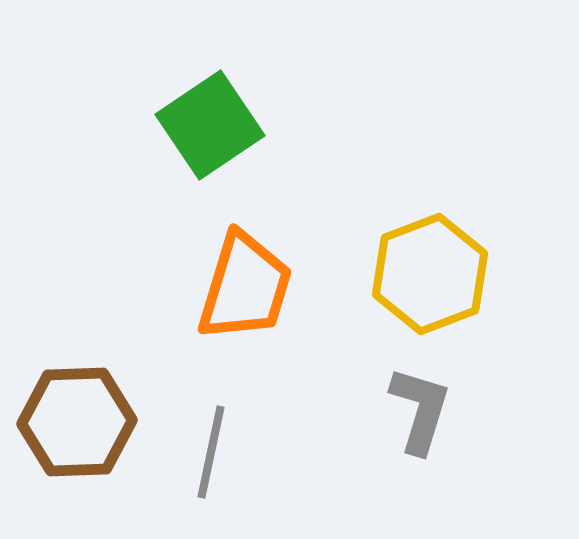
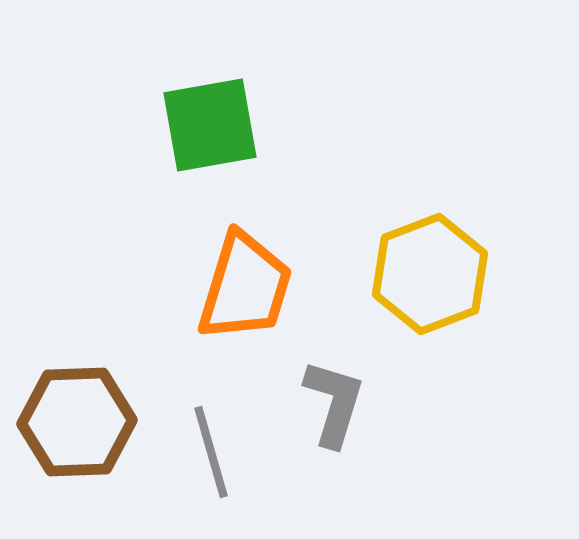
green square: rotated 24 degrees clockwise
gray L-shape: moved 86 px left, 7 px up
gray line: rotated 28 degrees counterclockwise
